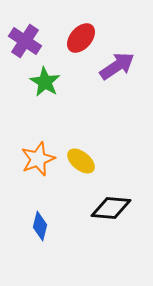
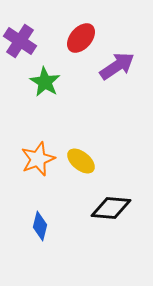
purple cross: moved 5 px left
